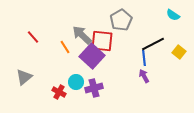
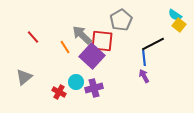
cyan semicircle: moved 2 px right
yellow square: moved 27 px up
